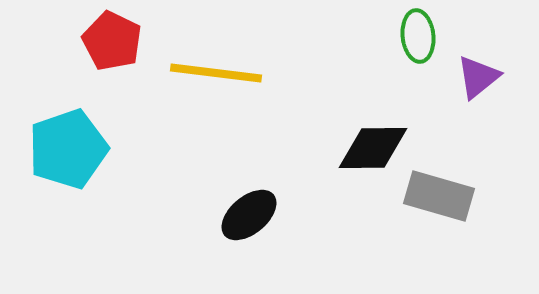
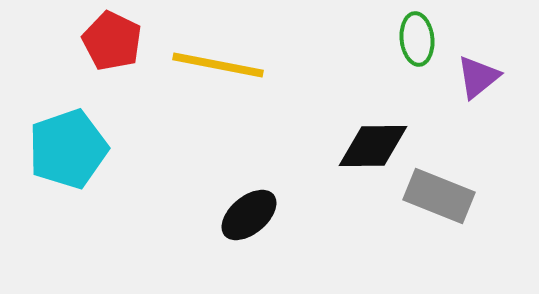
green ellipse: moved 1 px left, 3 px down
yellow line: moved 2 px right, 8 px up; rotated 4 degrees clockwise
black diamond: moved 2 px up
gray rectangle: rotated 6 degrees clockwise
